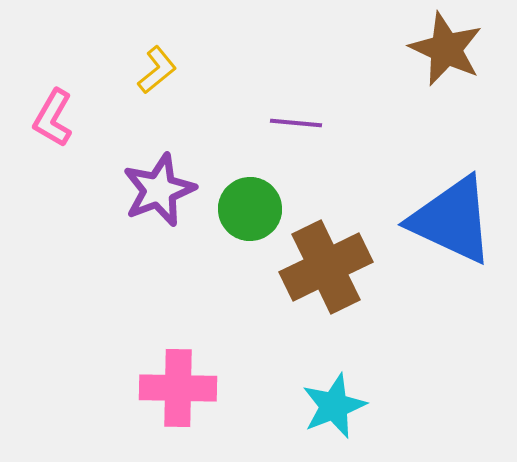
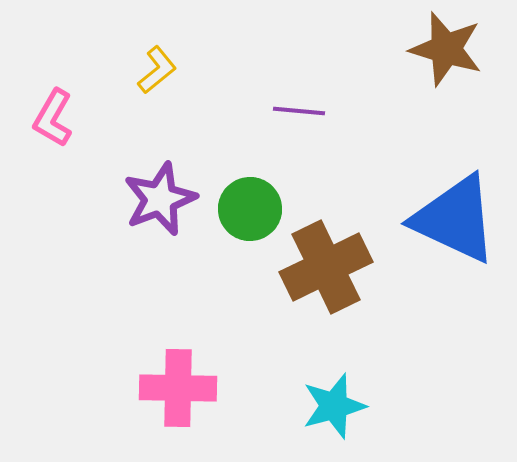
brown star: rotated 8 degrees counterclockwise
purple line: moved 3 px right, 12 px up
purple star: moved 1 px right, 9 px down
blue triangle: moved 3 px right, 1 px up
cyan star: rotated 6 degrees clockwise
